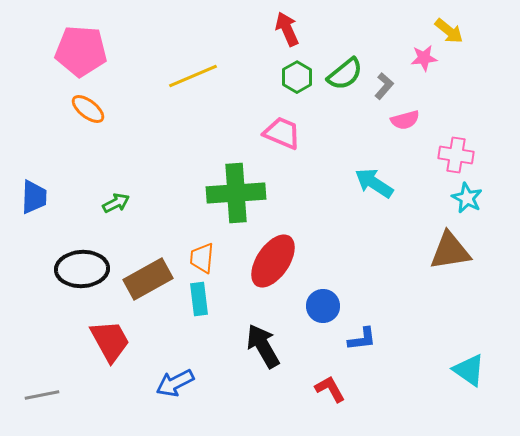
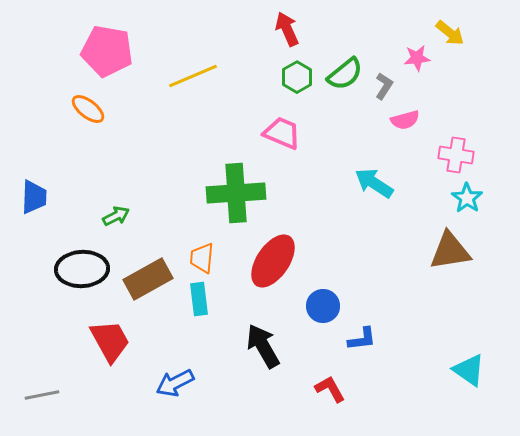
yellow arrow: moved 1 px right, 2 px down
pink pentagon: moved 26 px right; rotated 6 degrees clockwise
pink star: moved 7 px left
gray L-shape: rotated 8 degrees counterclockwise
cyan star: rotated 8 degrees clockwise
green arrow: moved 13 px down
